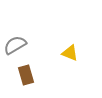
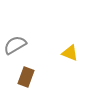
brown rectangle: moved 2 px down; rotated 36 degrees clockwise
